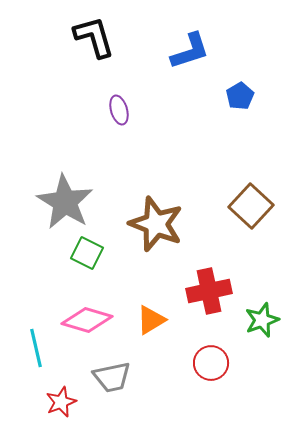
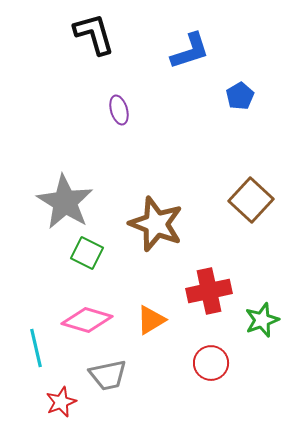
black L-shape: moved 3 px up
brown square: moved 6 px up
gray trapezoid: moved 4 px left, 2 px up
